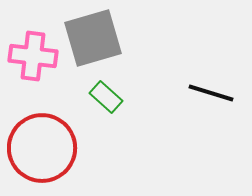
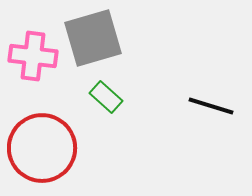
black line: moved 13 px down
